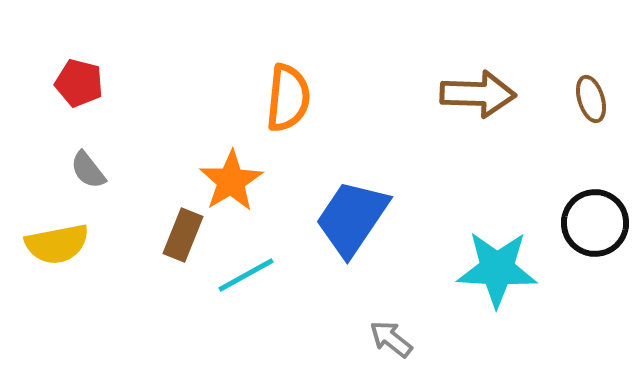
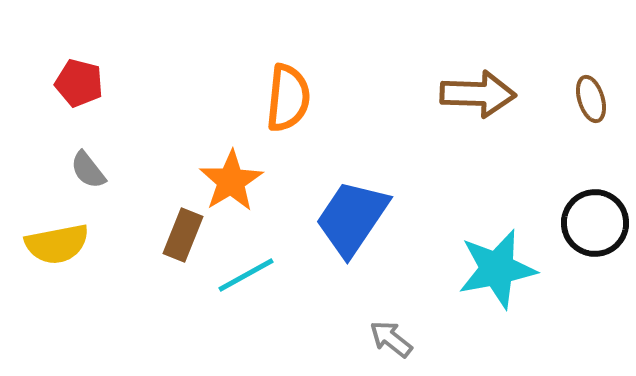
cyan star: rotated 14 degrees counterclockwise
